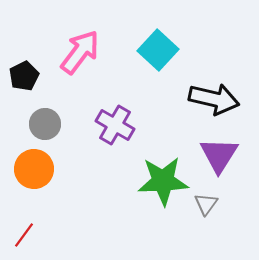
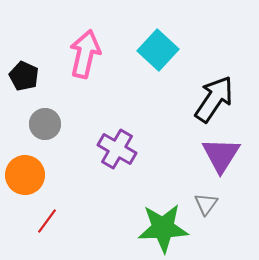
pink arrow: moved 5 px right, 2 px down; rotated 24 degrees counterclockwise
black pentagon: rotated 20 degrees counterclockwise
black arrow: rotated 69 degrees counterclockwise
purple cross: moved 2 px right, 24 px down
purple triangle: moved 2 px right
orange circle: moved 9 px left, 6 px down
green star: moved 47 px down
red line: moved 23 px right, 14 px up
